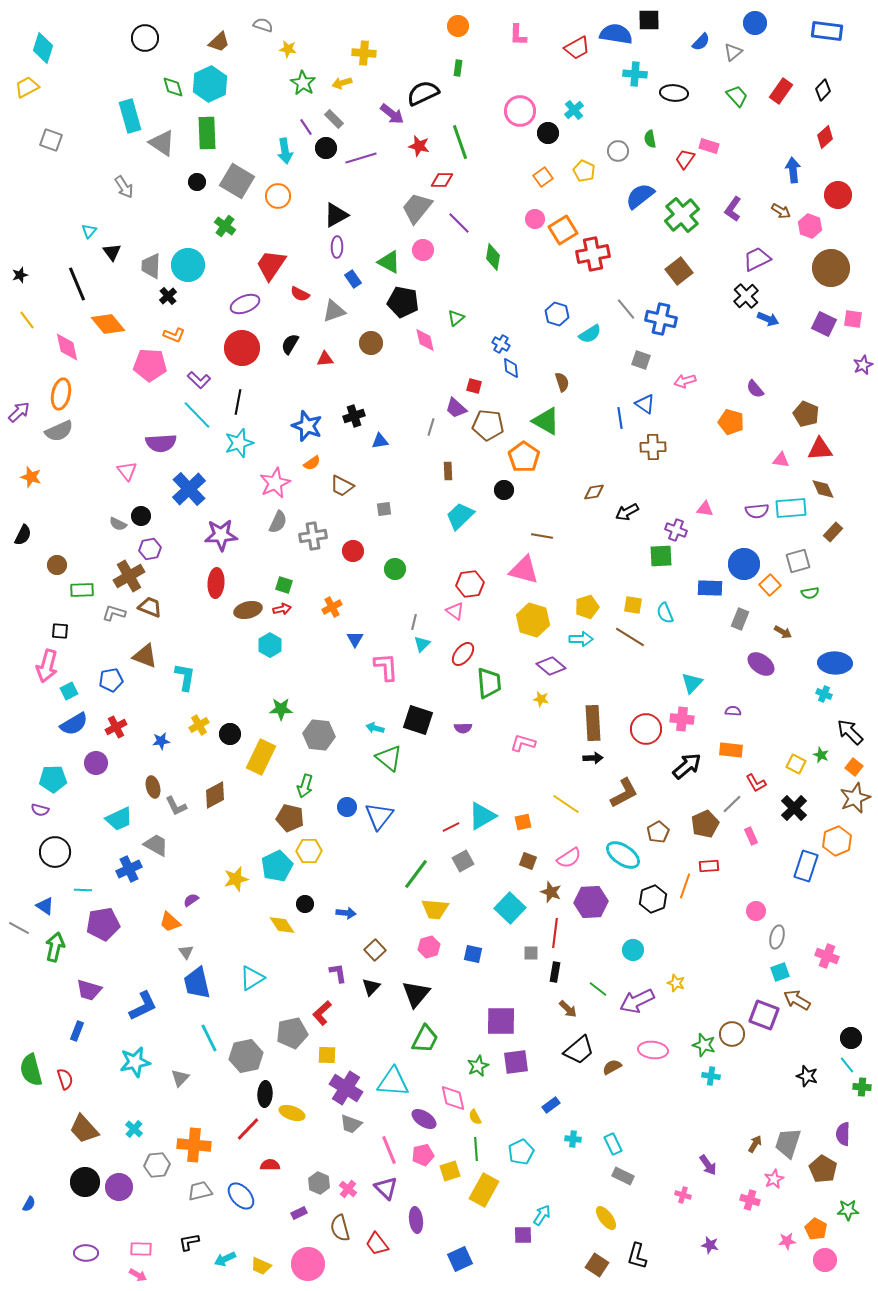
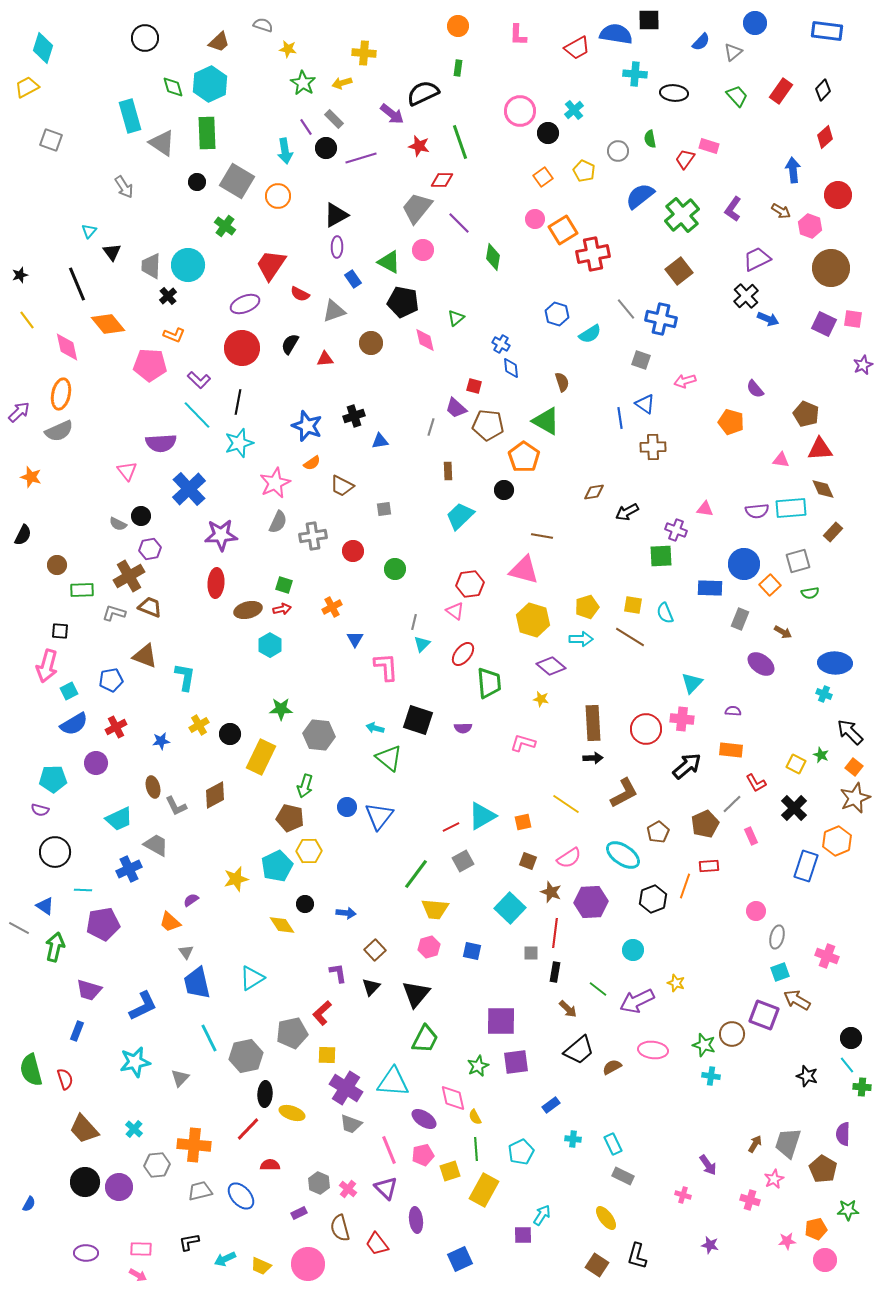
blue square at (473, 954): moved 1 px left, 3 px up
orange pentagon at (816, 1229): rotated 30 degrees clockwise
